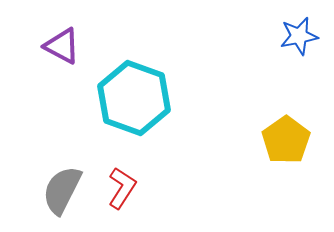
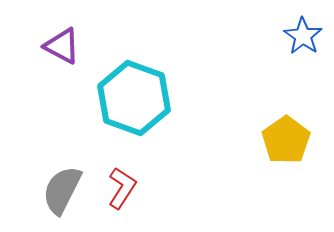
blue star: moved 4 px right; rotated 27 degrees counterclockwise
